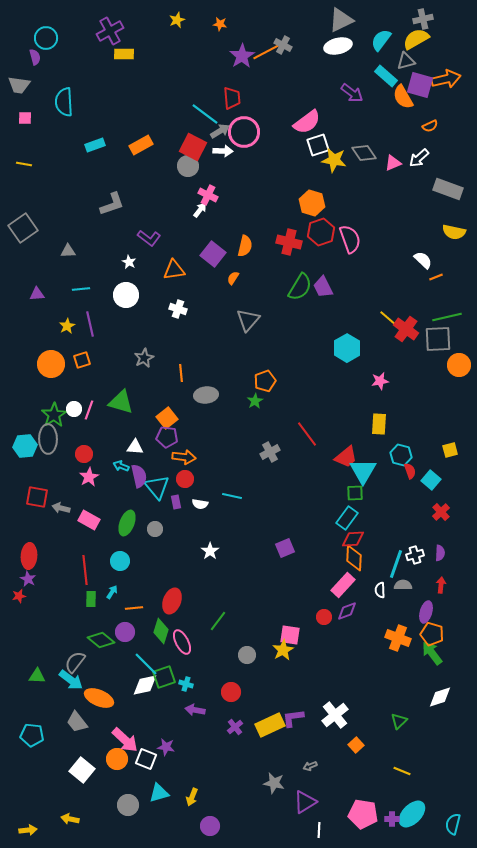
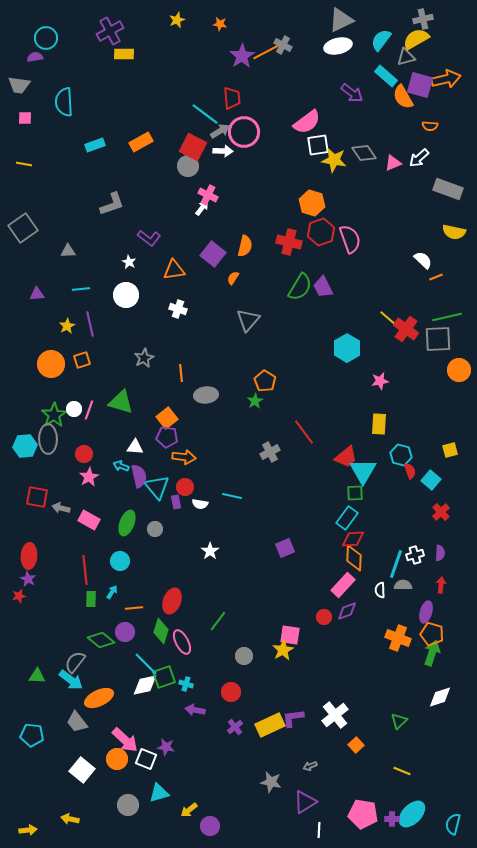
purple semicircle at (35, 57): rotated 84 degrees counterclockwise
gray triangle at (406, 61): moved 4 px up
orange semicircle at (430, 126): rotated 28 degrees clockwise
orange rectangle at (141, 145): moved 3 px up
white square at (318, 145): rotated 10 degrees clockwise
white arrow at (200, 210): moved 2 px right, 2 px up
orange circle at (459, 365): moved 5 px down
orange pentagon at (265, 381): rotated 20 degrees counterclockwise
red line at (307, 434): moved 3 px left, 2 px up
red circle at (185, 479): moved 8 px down
green arrow at (432, 653): rotated 55 degrees clockwise
gray circle at (247, 655): moved 3 px left, 1 px down
orange ellipse at (99, 698): rotated 48 degrees counterclockwise
gray star at (274, 783): moved 3 px left, 1 px up
yellow arrow at (192, 797): moved 3 px left, 13 px down; rotated 30 degrees clockwise
